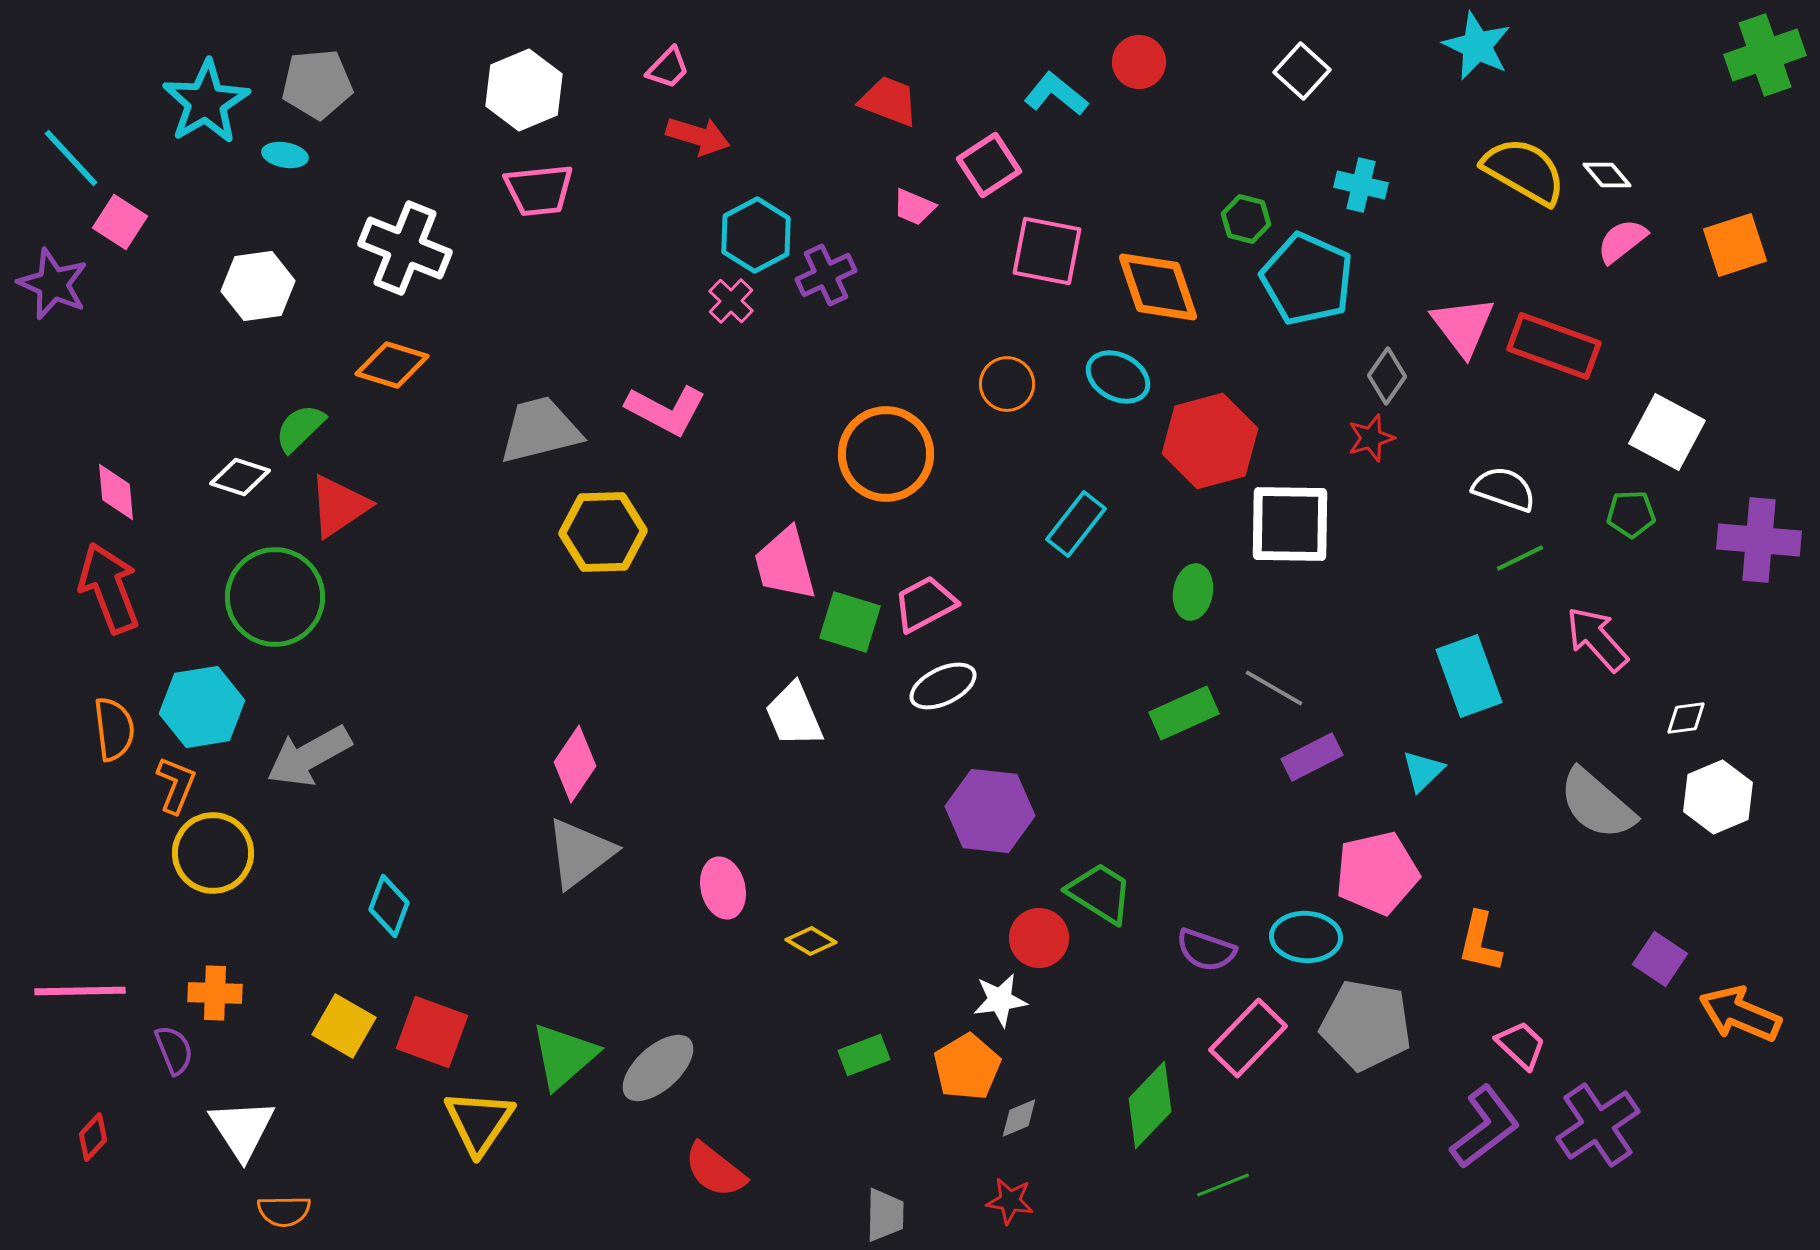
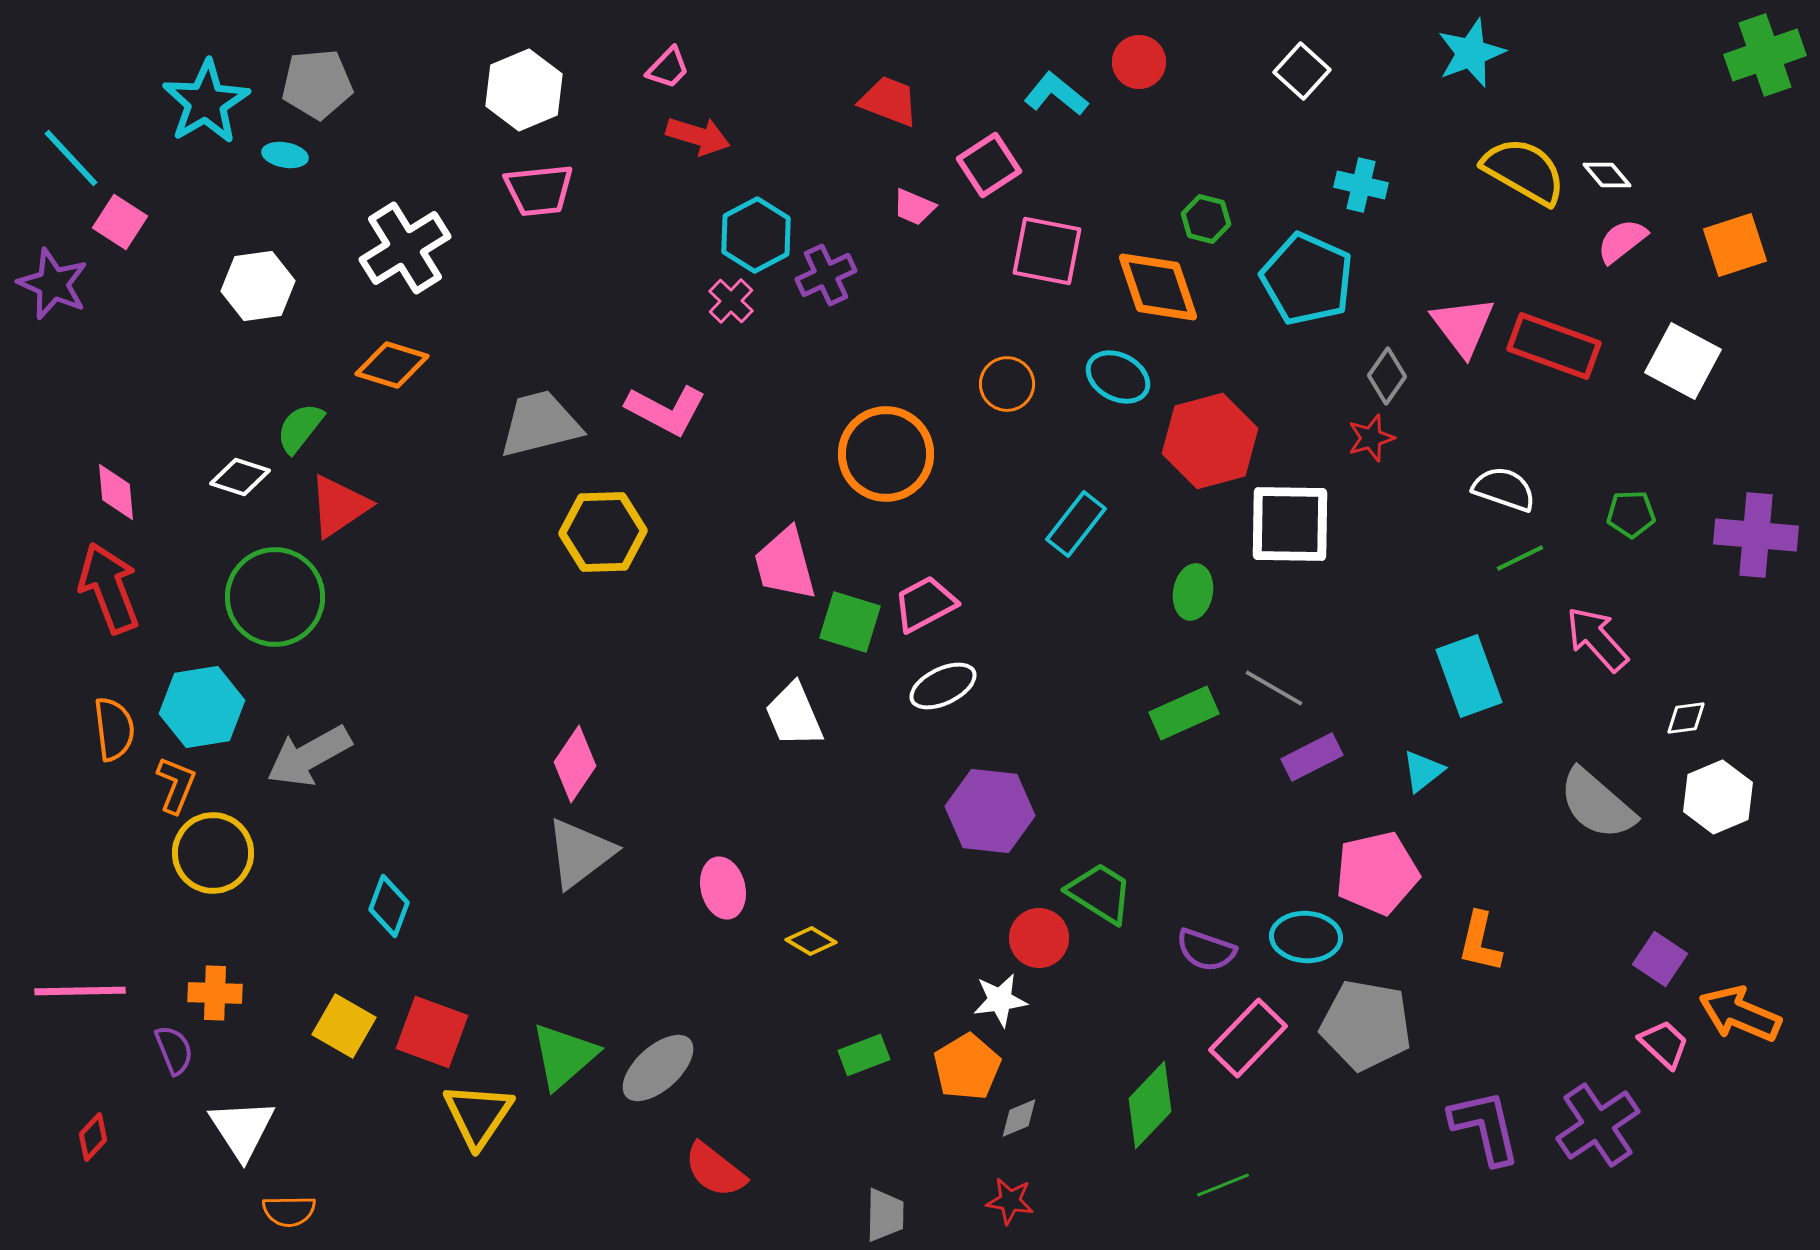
cyan star at (1477, 46): moved 6 px left, 7 px down; rotated 26 degrees clockwise
green hexagon at (1246, 219): moved 40 px left
white cross at (405, 248): rotated 36 degrees clockwise
green semicircle at (300, 428): rotated 8 degrees counterclockwise
gray trapezoid at (540, 430): moved 6 px up
white square at (1667, 432): moved 16 px right, 71 px up
purple cross at (1759, 540): moved 3 px left, 5 px up
cyan triangle at (1423, 771): rotated 6 degrees clockwise
pink trapezoid at (1521, 1045): moved 143 px right, 1 px up
yellow triangle at (479, 1122): moved 1 px left, 7 px up
purple L-shape at (1485, 1127): rotated 66 degrees counterclockwise
orange semicircle at (284, 1211): moved 5 px right
